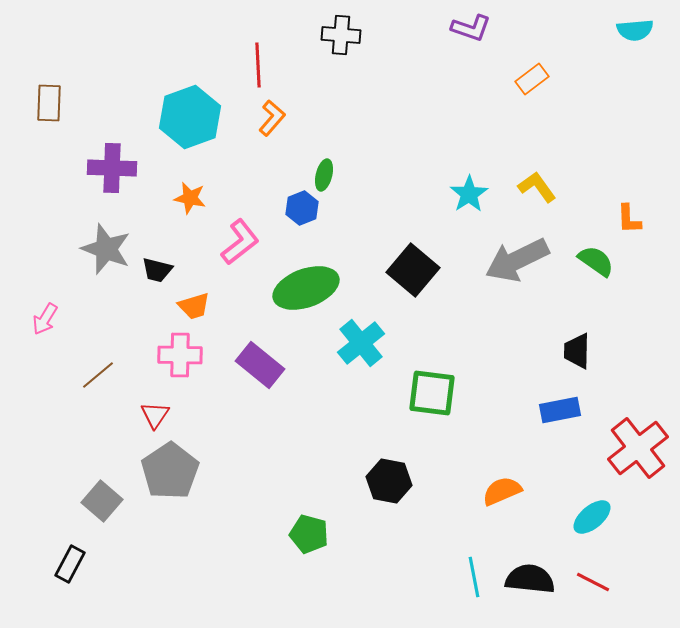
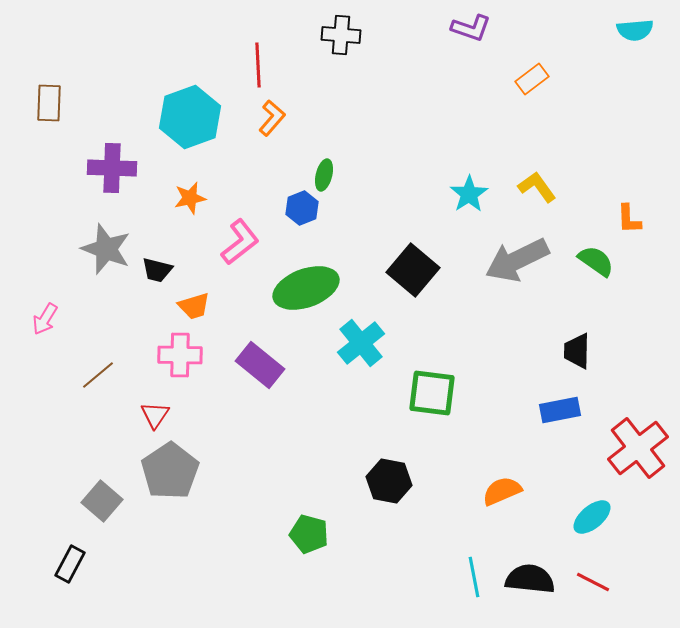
orange star at (190, 198): rotated 24 degrees counterclockwise
